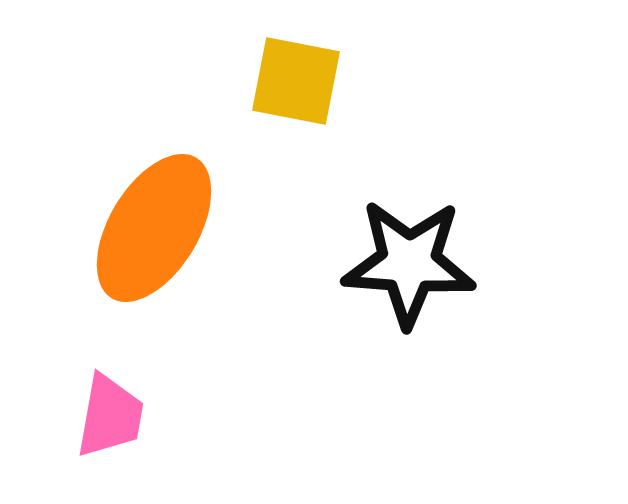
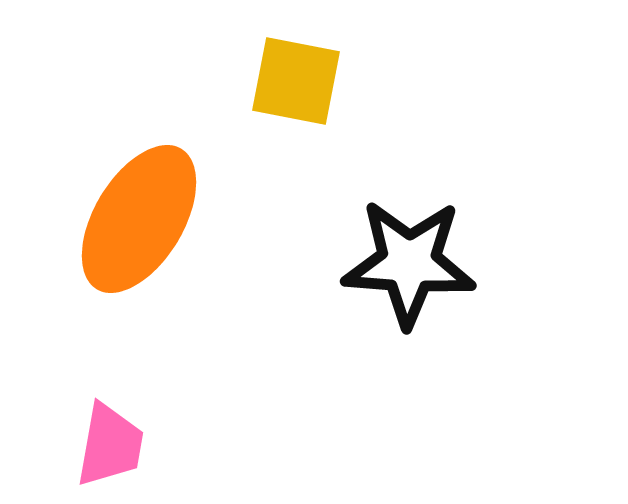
orange ellipse: moved 15 px left, 9 px up
pink trapezoid: moved 29 px down
